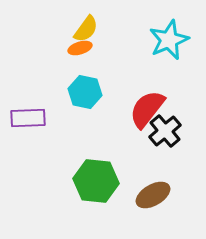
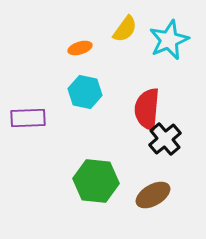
yellow semicircle: moved 39 px right
red semicircle: rotated 33 degrees counterclockwise
black cross: moved 8 px down
